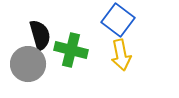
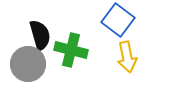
yellow arrow: moved 6 px right, 2 px down
